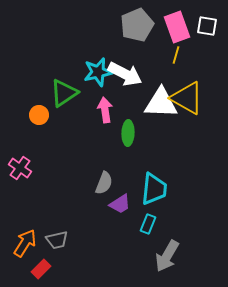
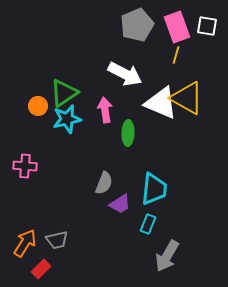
cyan star: moved 31 px left, 47 px down
white triangle: rotated 21 degrees clockwise
orange circle: moved 1 px left, 9 px up
pink cross: moved 5 px right, 2 px up; rotated 30 degrees counterclockwise
